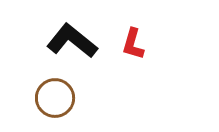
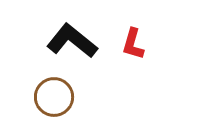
brown circle: moved 1 px left, 1 px up
